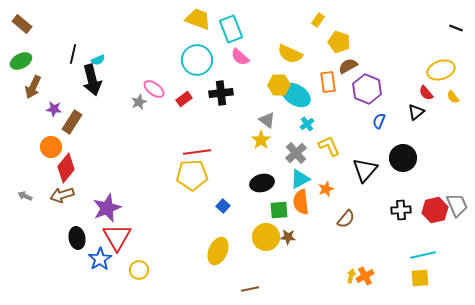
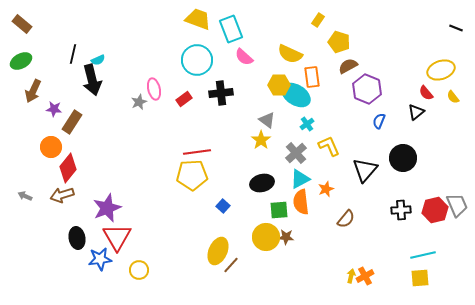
pink semicircle at (240, 57): moved 4 px right
orange rectangle at (328, 82): moved 16 px left, 5 px up
brown arrow at (33, 87): moved 4 px down
pink ellipse at (154, 89): rotated 40 degrees clockwise
red diamond at (66, 168): moved 2 px right
brown star at (288, 237): moved 2 px left
blue star at (100, 259): rotated 25 degrees clockwise
brown line at (250, 289): moved 19 px left, 24 px up; rotated 36 degrees counterclockwise
